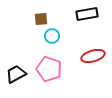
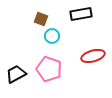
black rectangle: moved 6 px left
brown square: rotated 24 degrees clockwise
